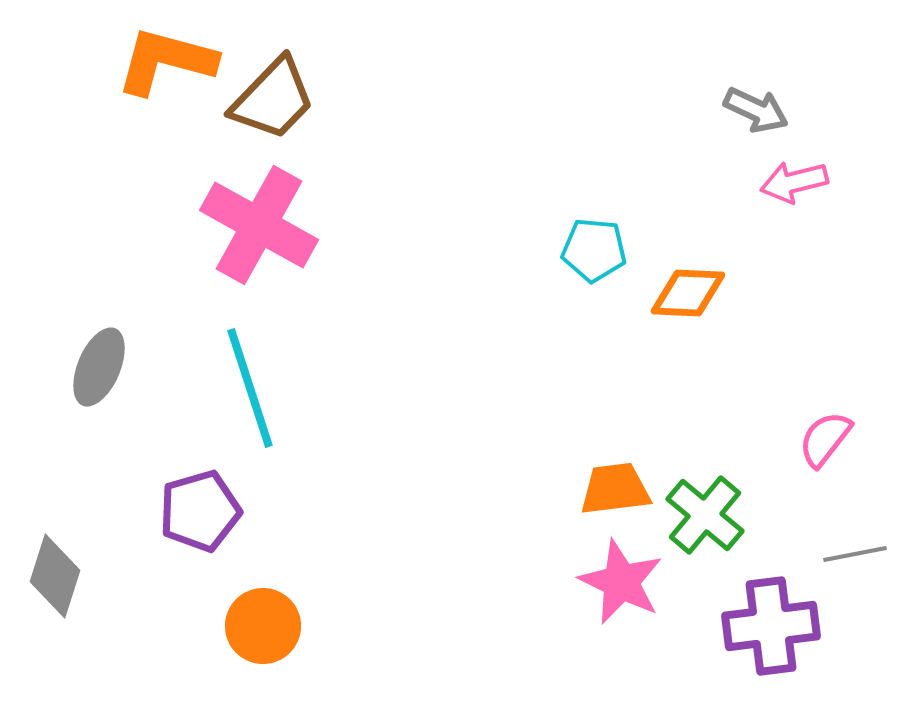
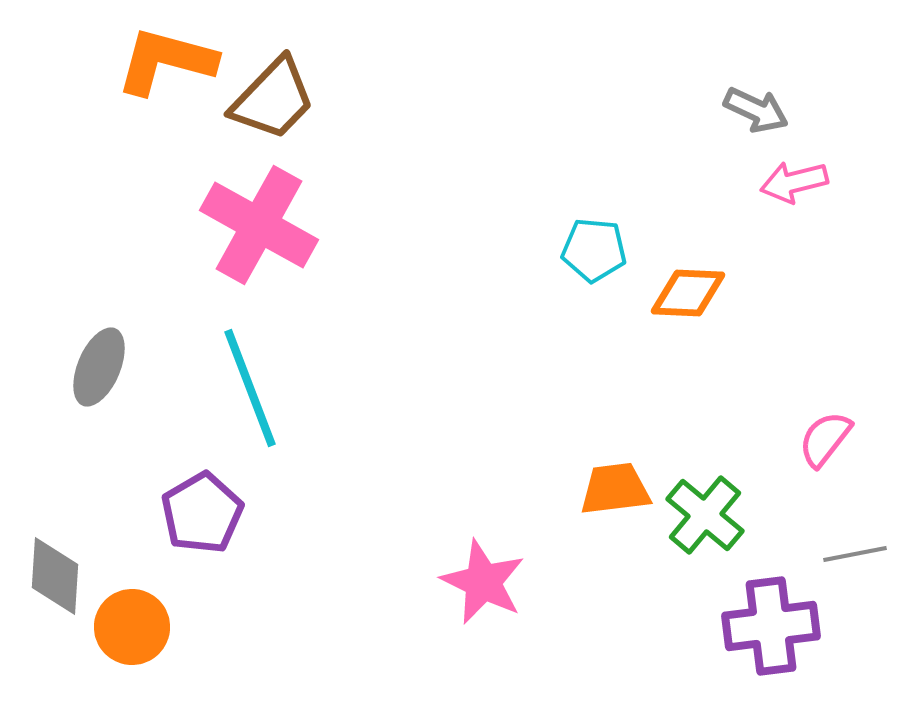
cyan line: rotated 3 degrees counterclockwise
purple pentagon: moved 2 px right, 2 px down; rotated 14 degrees counterclockwise
gray diamond: rotated 14 degrees counterclockwise
pink star: moved 138 px left
orange circle: moved 131 px left, 1 px down
